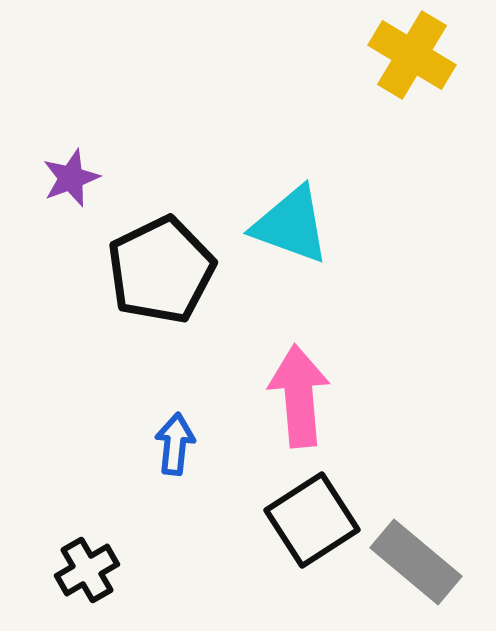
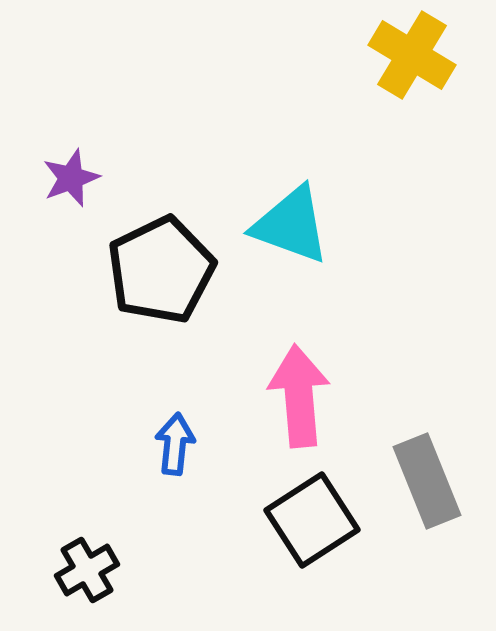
gray rectangle: moved 11 px right, 81 px up; rotated 28 degrees clockwise
